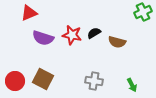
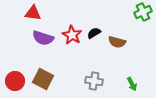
red triangle: moved 4 px right; rotated 30 degrees clockwise
red star: rotated 18 degrees clockwise
green arrow: moved 1 px up
